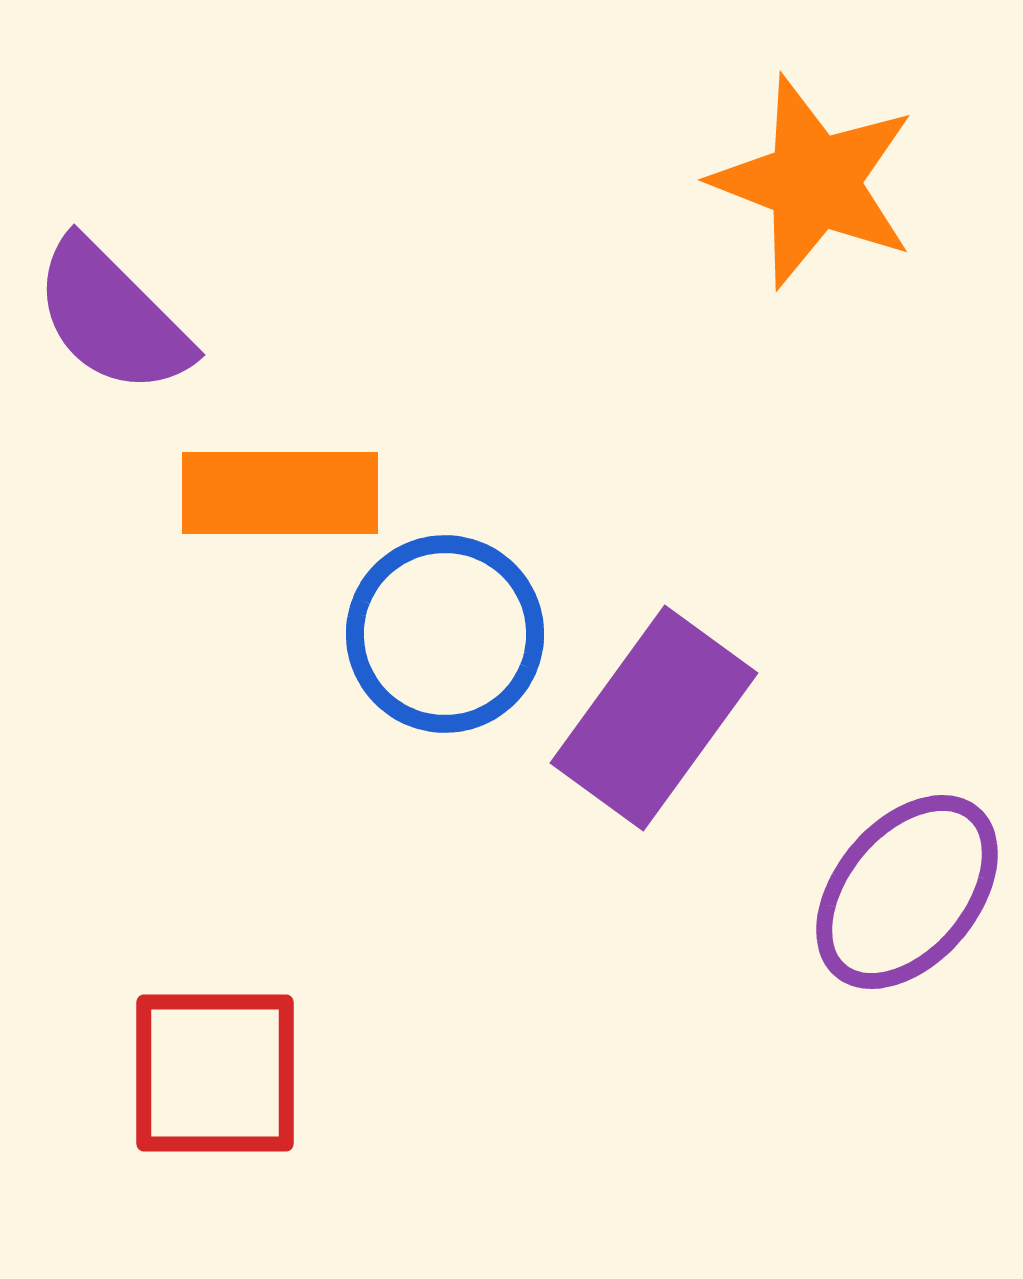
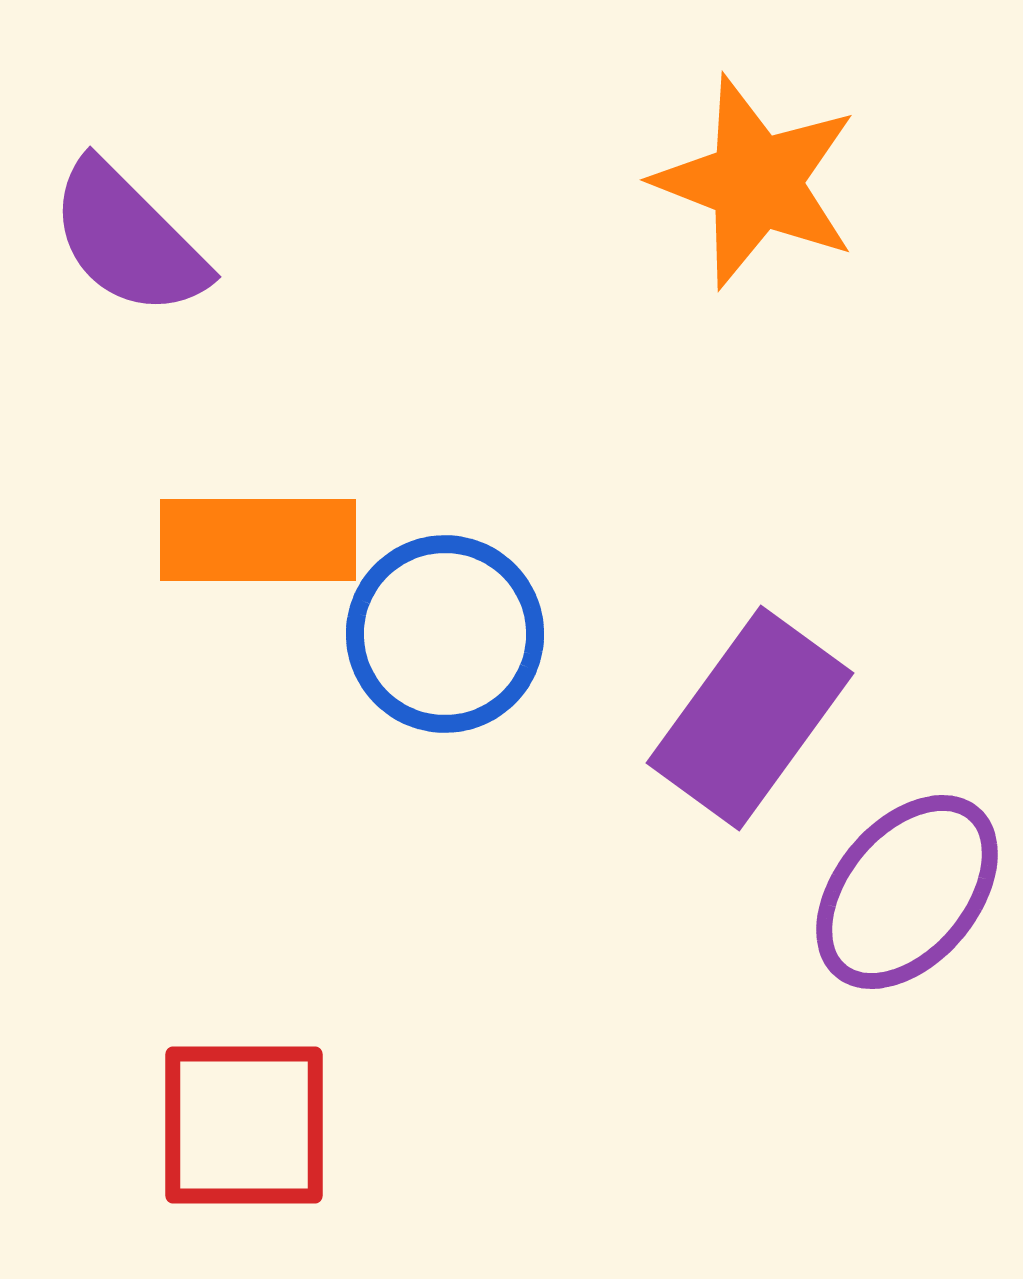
orange star: moved 58 px left
purple semicircle: moved 16 px right, 78 px up
orange rectangle: moved 22 px left, 47 px down
purple rectangle: moved 96 px right
red square: moved 29 px right, 52 px down
